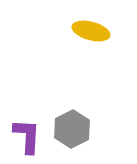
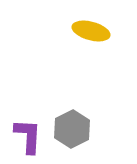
purple L-shape: moved 1 px right
